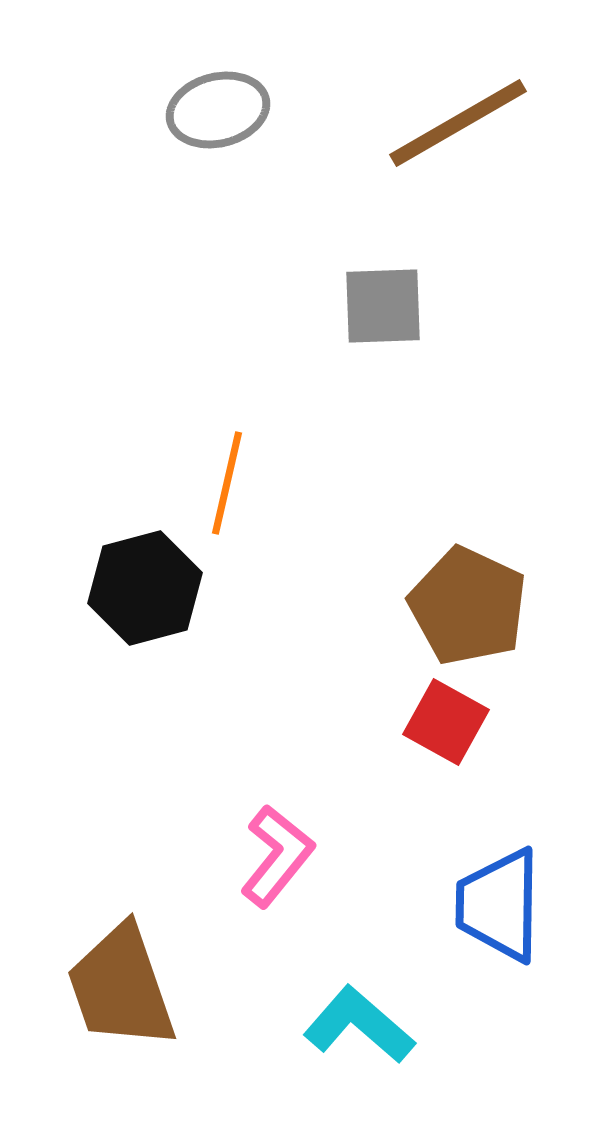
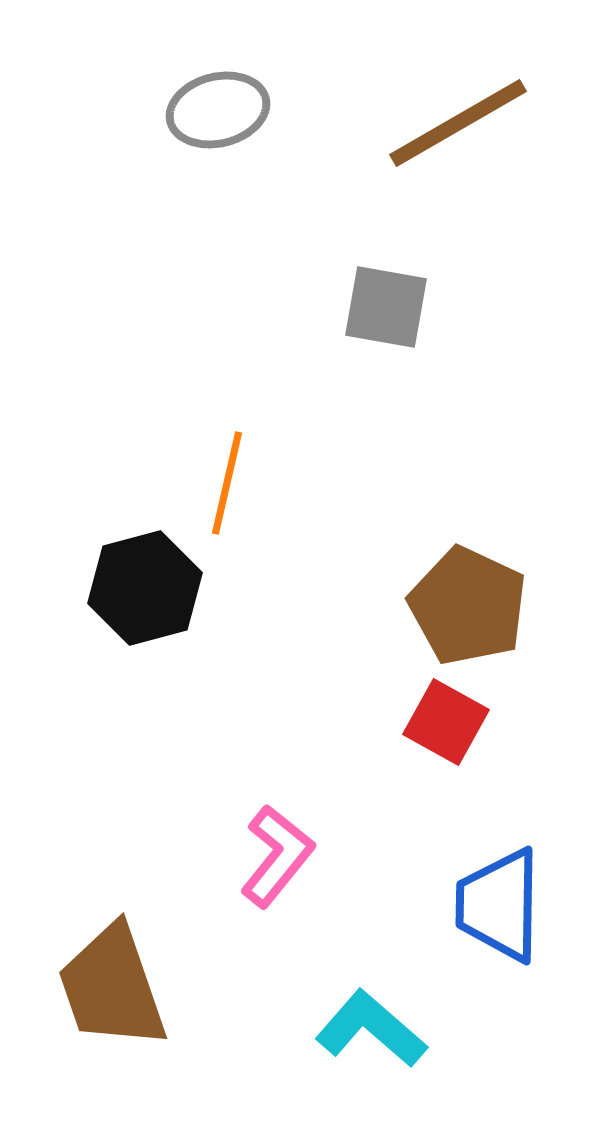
gray square: moved 3 px right, 1 px down; rotated 12 degrees clockwise
brown trapezoid: moved 9 px left
cyan L-shape: moved 12 px right, 4 px down
